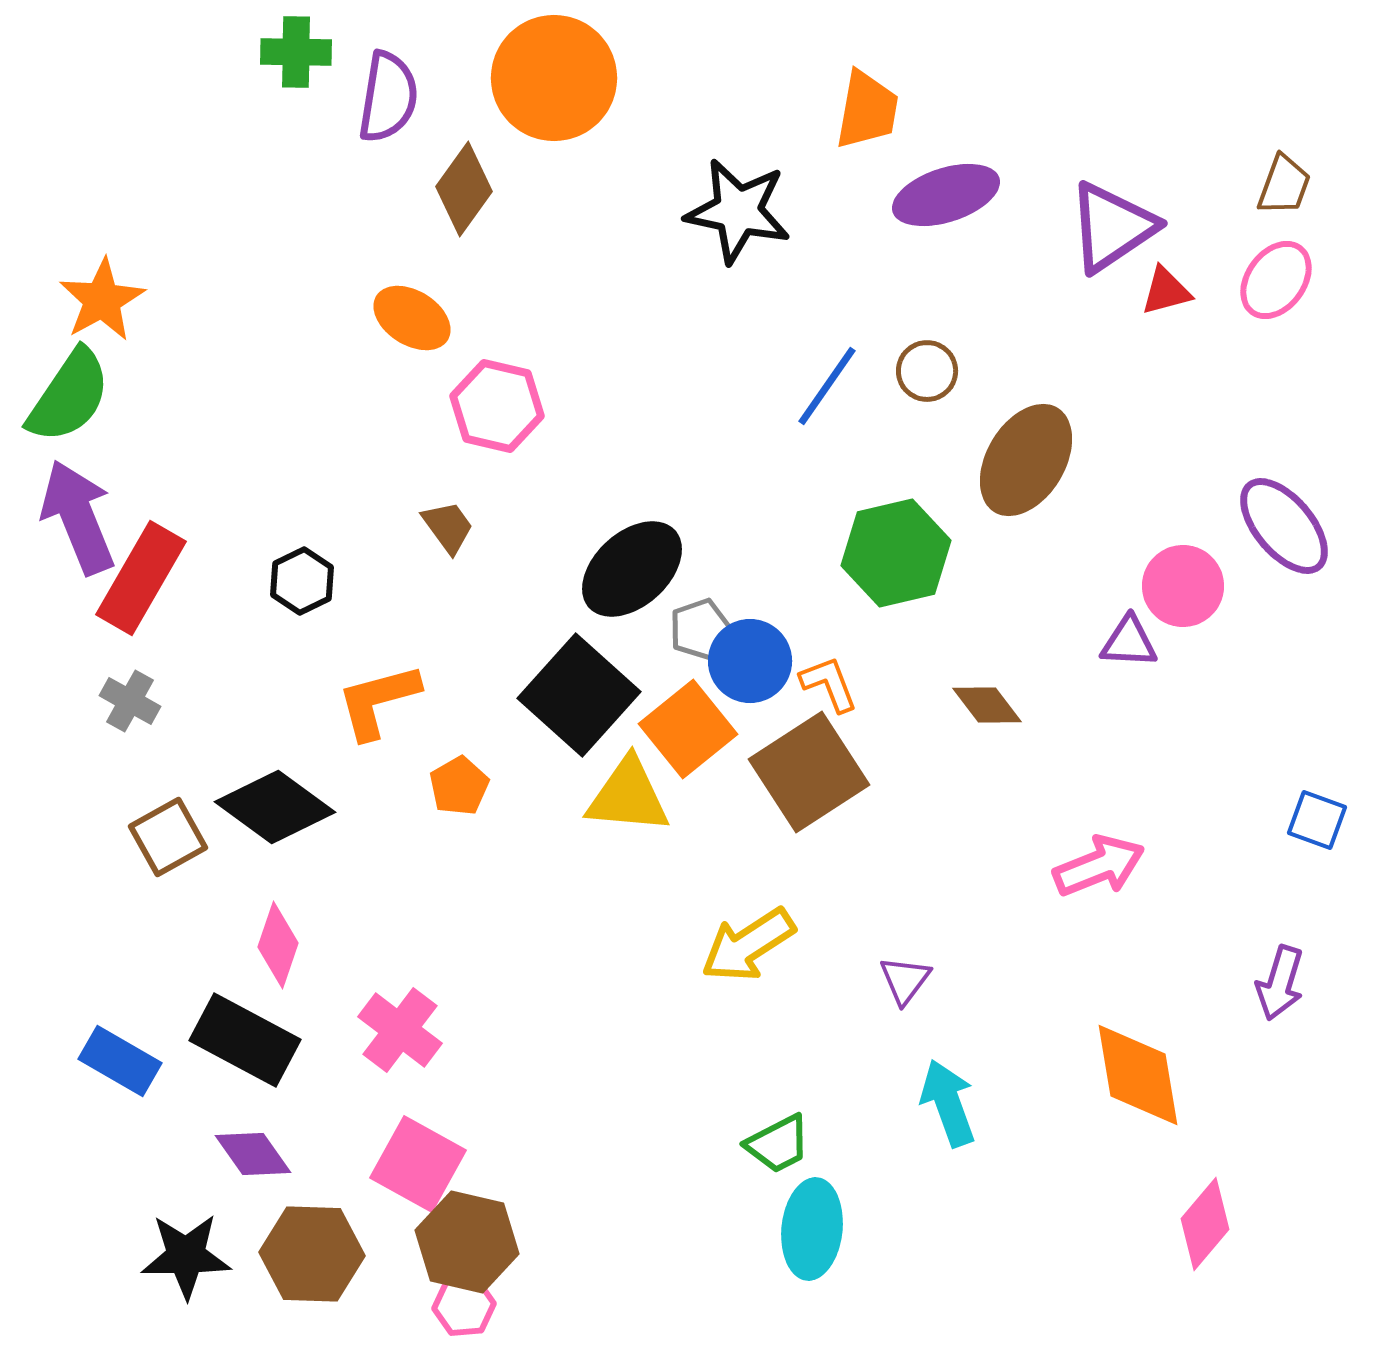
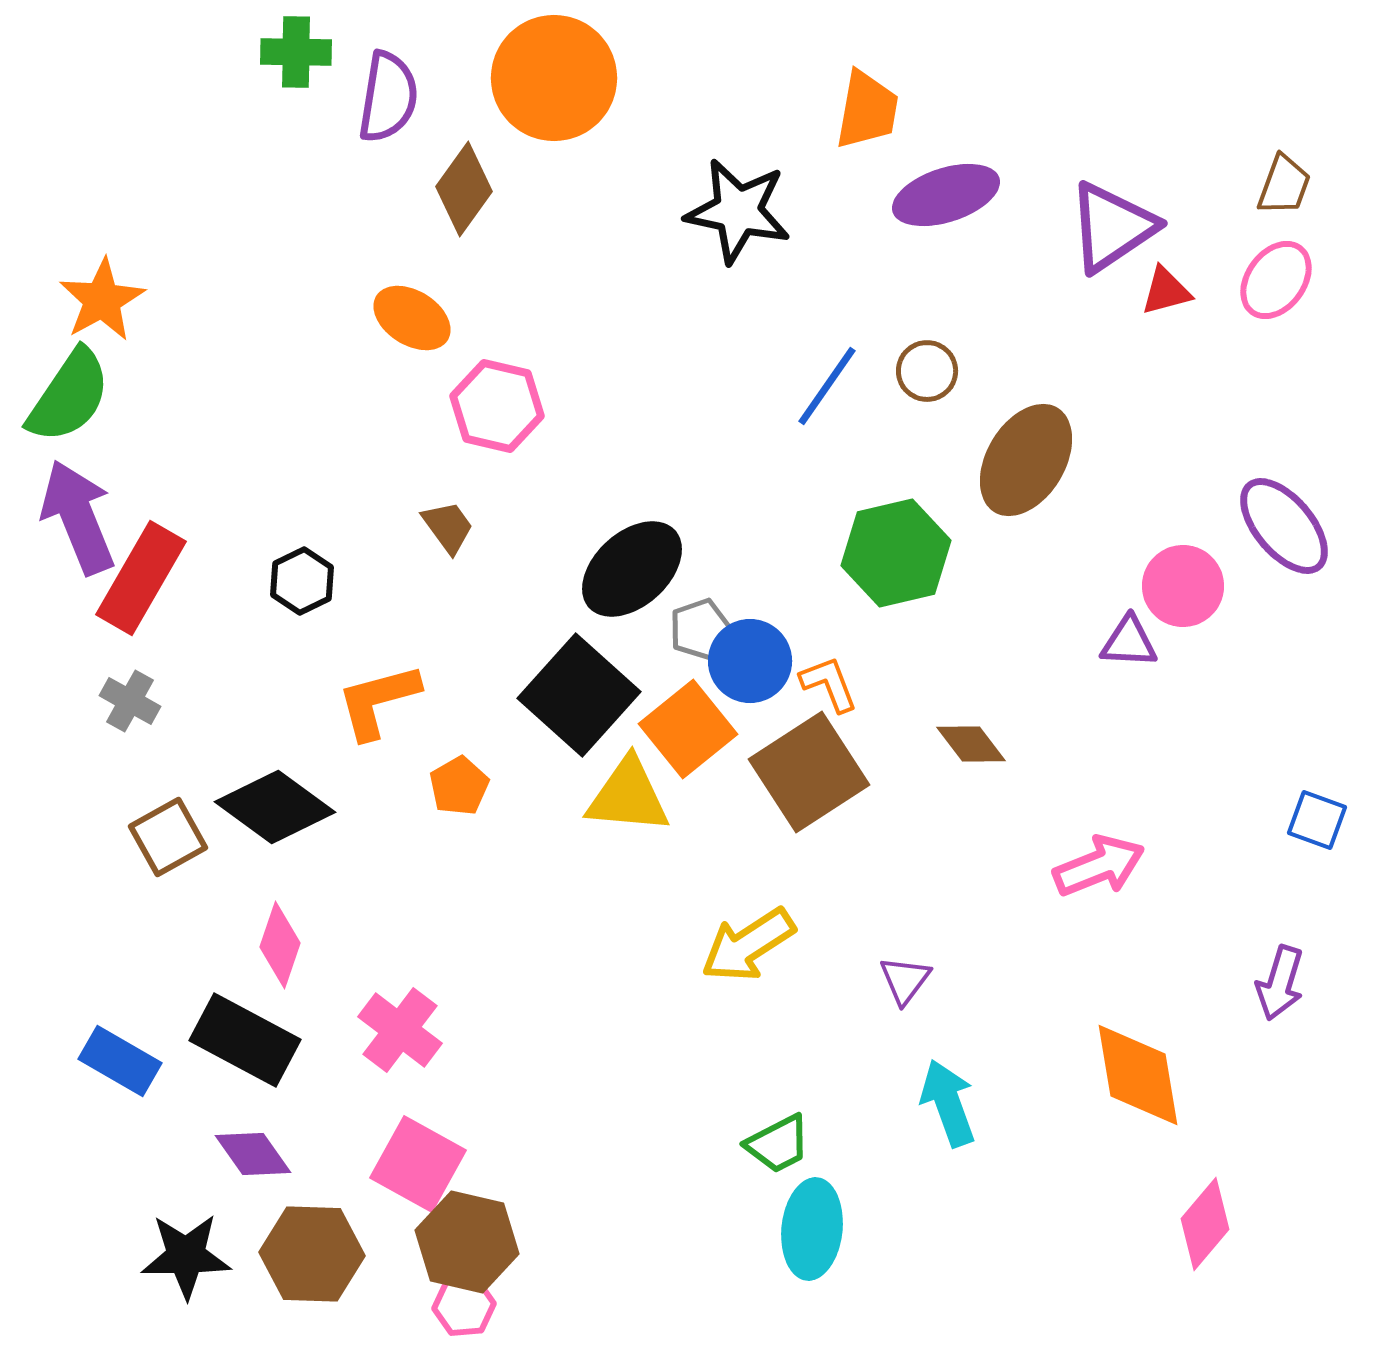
brown diamond at (987, 705): moved 16 px left, 39 px down
pink diamond at (278, 945): moved 2 px right
